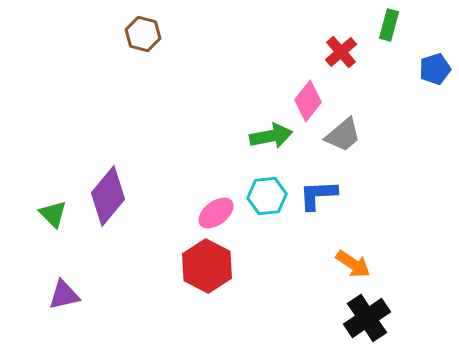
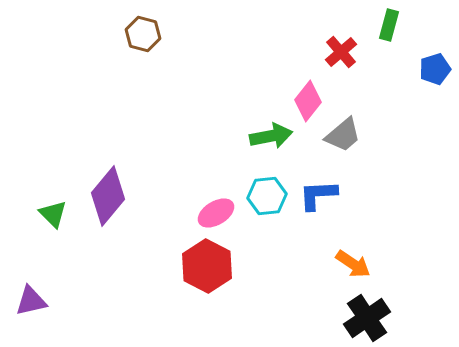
pink ellipse: rotated 6 degrees clockwise
purple triangle: moved 33 px left, 6 px down
